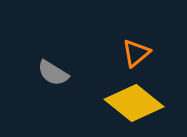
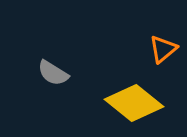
orange triangle: moved 27 px right, 4 px up
